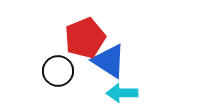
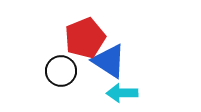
black circle: moved 3 px right
